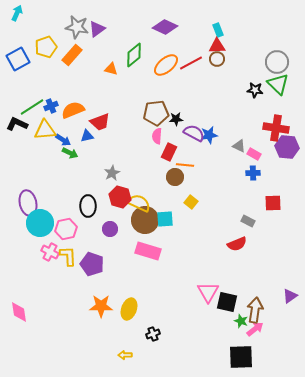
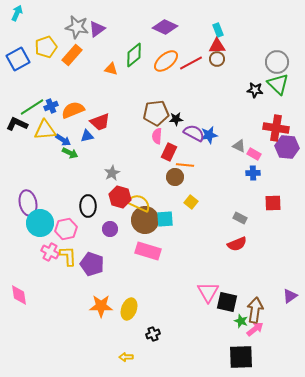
orange ellipse at (166, 65): moved 4 px up
gray rectangle at (248, 221): moved 8 px left, 3 px up
pink diamond at (19, 312): moved 17 px up
yellow arrow at (125, 355): moved 1 px right, 2 px down
